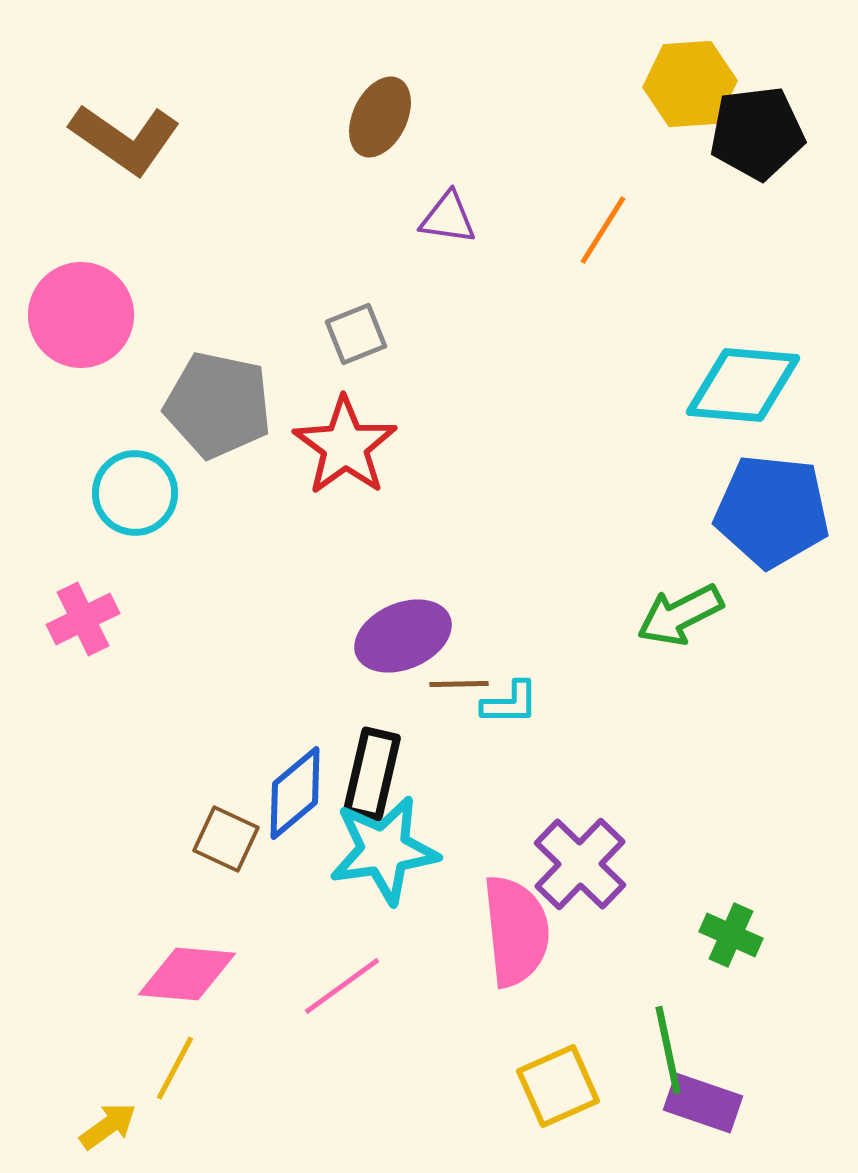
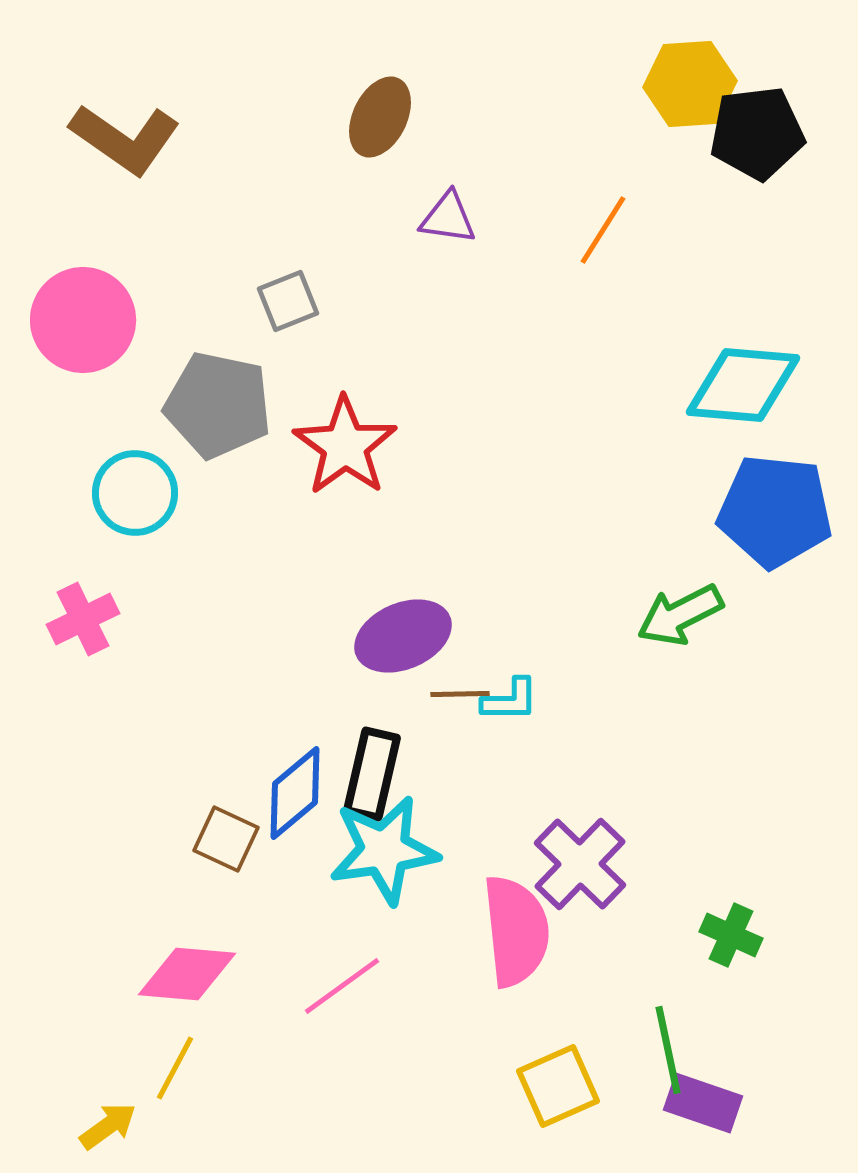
pink circle: moved 2 px right, 5 px down
gray square: moved 68 px left, 33 px up
blue pentagon: moved 3 px right
brown line: moved 1 px right, 10 px down
cyan L-shape: moved 3 px up
